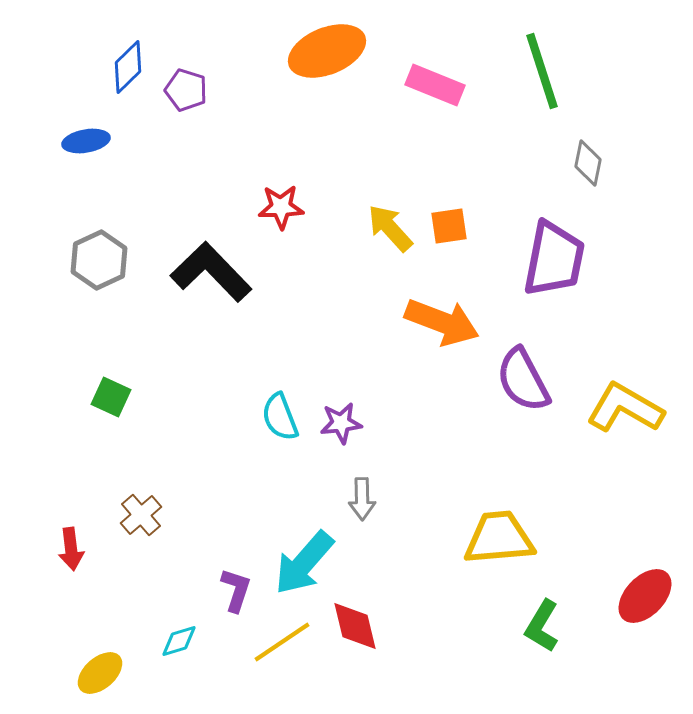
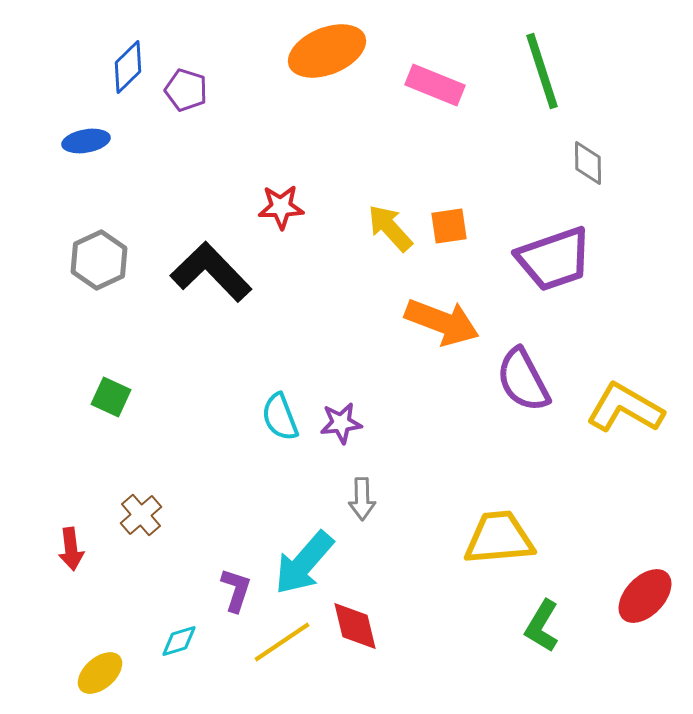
gray diamond: rotated 12 degrees counterclockwise
purple trapezoid: rotated 60 degrees clockwise
